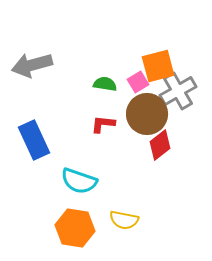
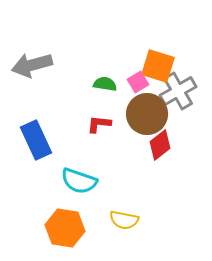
orange square: rotated 32 degrees clockwise
red L-shape: moved 4 px left
blue rectangle: moved 2 px right
orange hexagon: moved 10 px left
